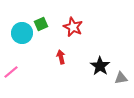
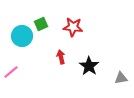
red star: rotated 18 degrees counterclockwise
cyan circle: moved 3 px down
black star: moved 11 px left
